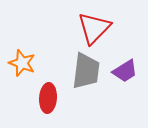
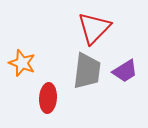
gray trapezoid: moved 1 px right
